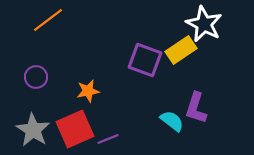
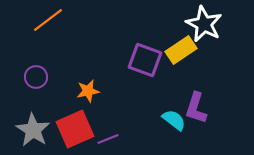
cyan semicircle: moved 2 px right, 1 px up
